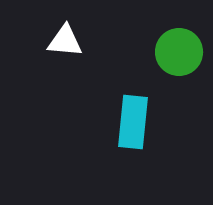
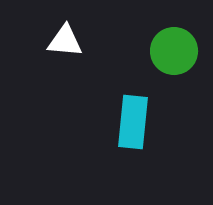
green circle: moved 5 px left, 1 px up
